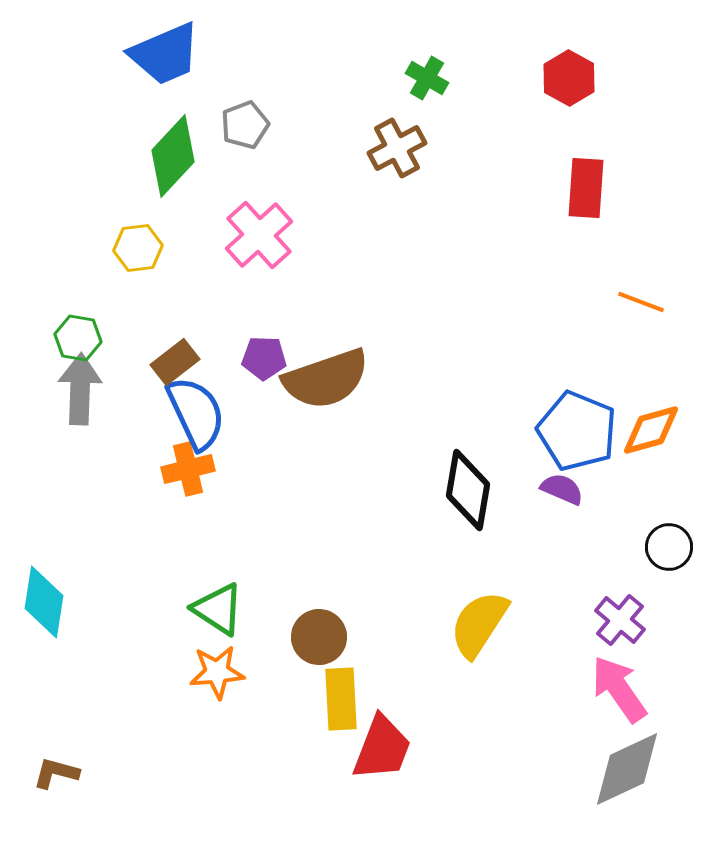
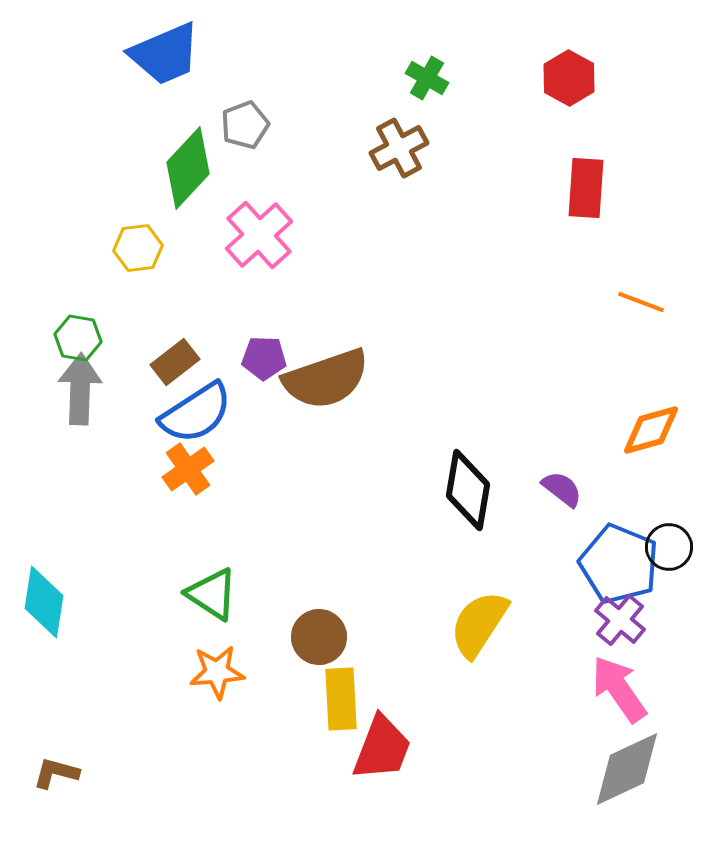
brown cross: moved 2 px right
green diamond: moved 15 px right, 12 px down
blue semicircle: rotated 82 degrees clockwise
blue pentagon: moved 42 px right, 133 px down
orange cross: rotated 21 degrees counterclockwise
purple semicircle: rotated 15 degrees clockwise
green triangle: moved 6 px left, 15 px up
